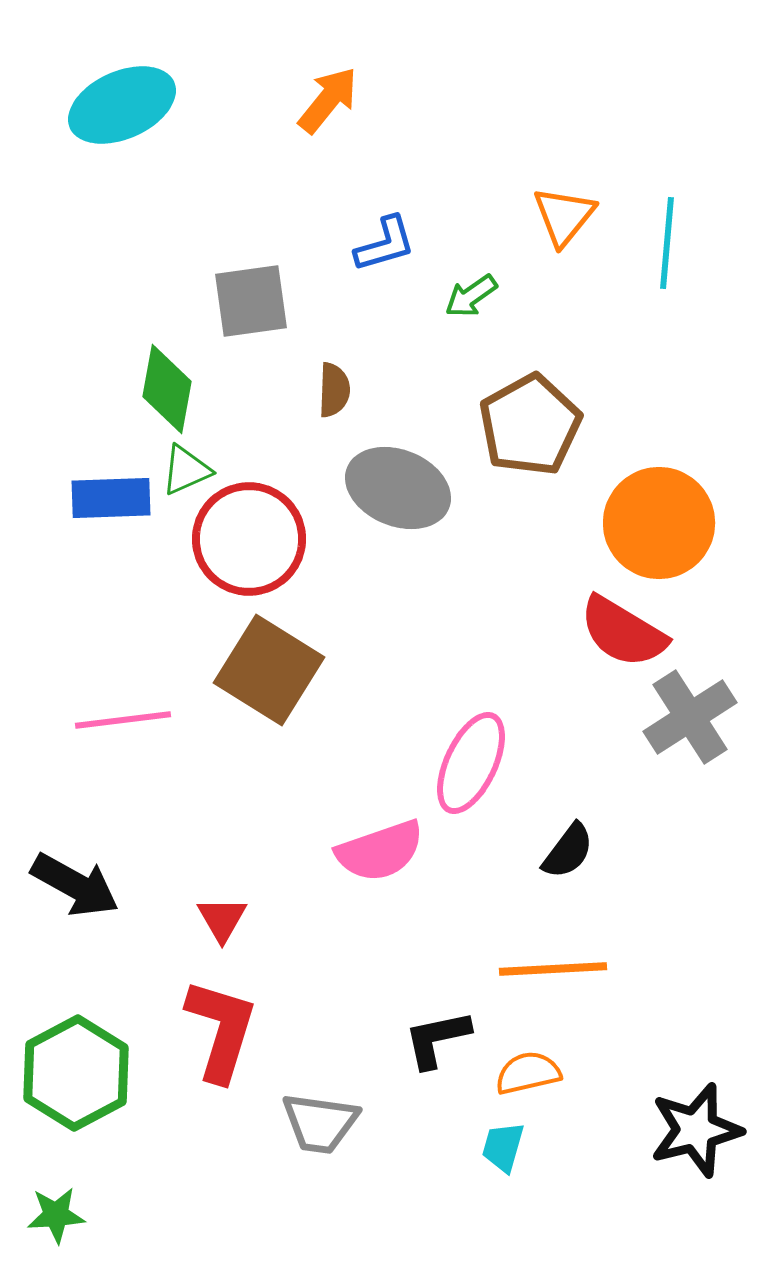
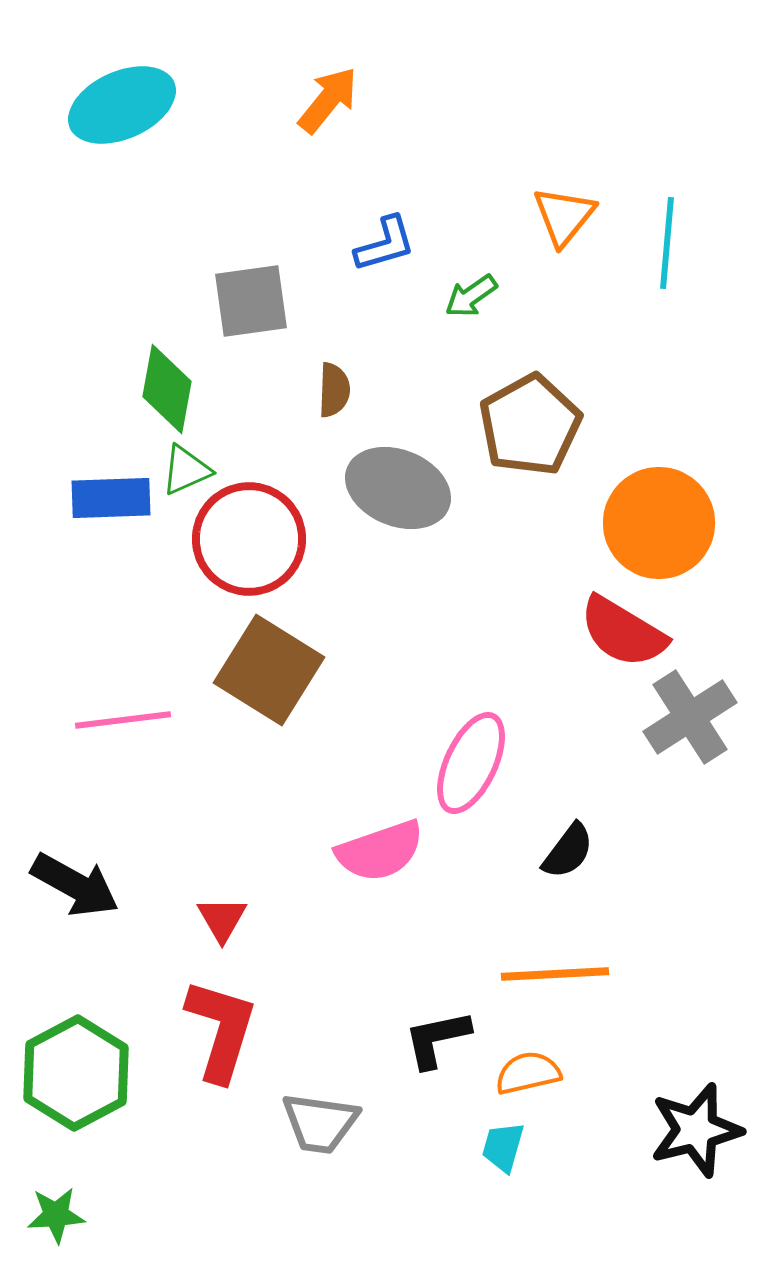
orange line: moved 2 px right, 5 px down
